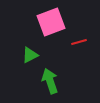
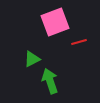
pink square: moved 4 px right
green triangle: moved 2 px right, 4 px down
